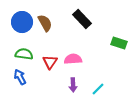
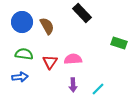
black rectangle: moved 6 px up
brown semicircle: moved 2 px right, 3 px down
blue arrow: rotated 112 degrees clockwise
